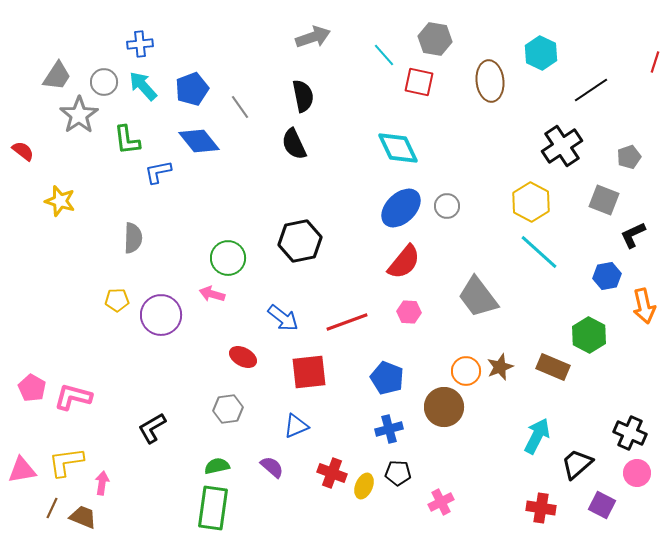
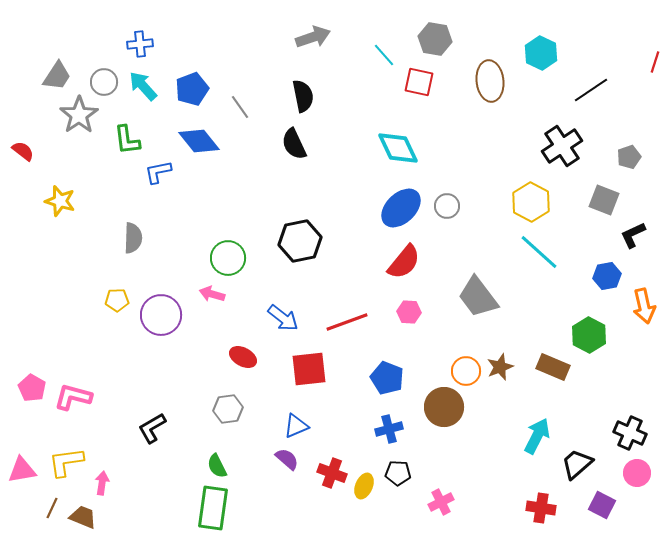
red square at (309, 372): moved 3 px up
green semicircle at (217, 466): rotated 105 degrees counterclockwise
purple semicircle at (272, 467): moved 15 px right, 8 px up
